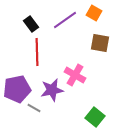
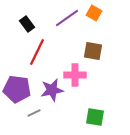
purple line: moved 2 px right, 2 px up
black rectangle: moved 4 px left
brown square: moved 7 px left, 8 px down
red line: rotated 28 degrees clockwise
pink cross: rotated 30 degrees counterclockwise
purple pentagon: rotated 20 degrees clockwise
gray line: moved 5 px down; rotated 56 degrees counterclockwise
green square: rotated 30 degrees counterclockwise
